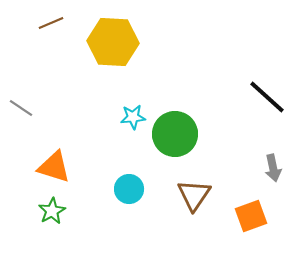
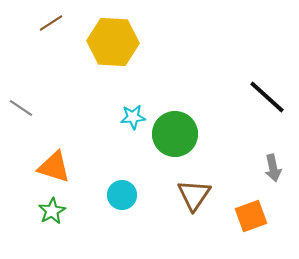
brown line: rotated 10 degrees counterclockwise
cyan circle: moved 7 px left, 6 px down
